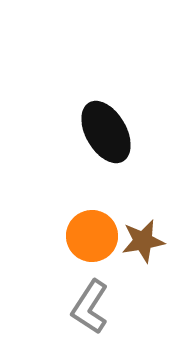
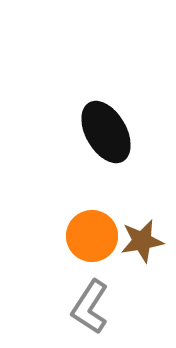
brown star: moved 1 px left
